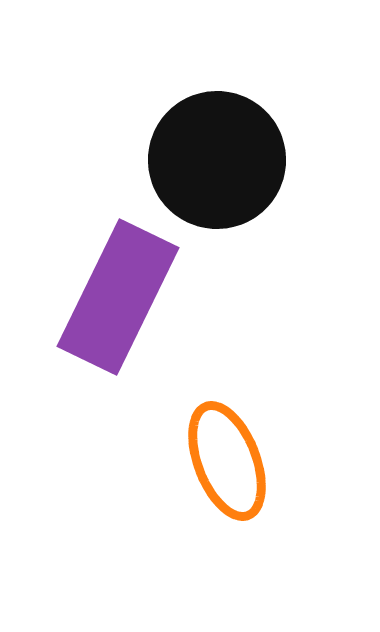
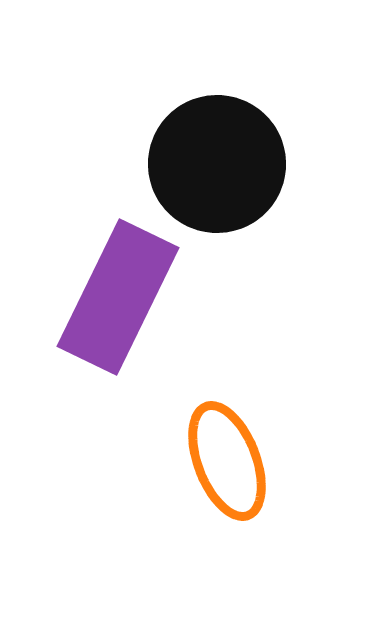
black circle: moved 4 px down
